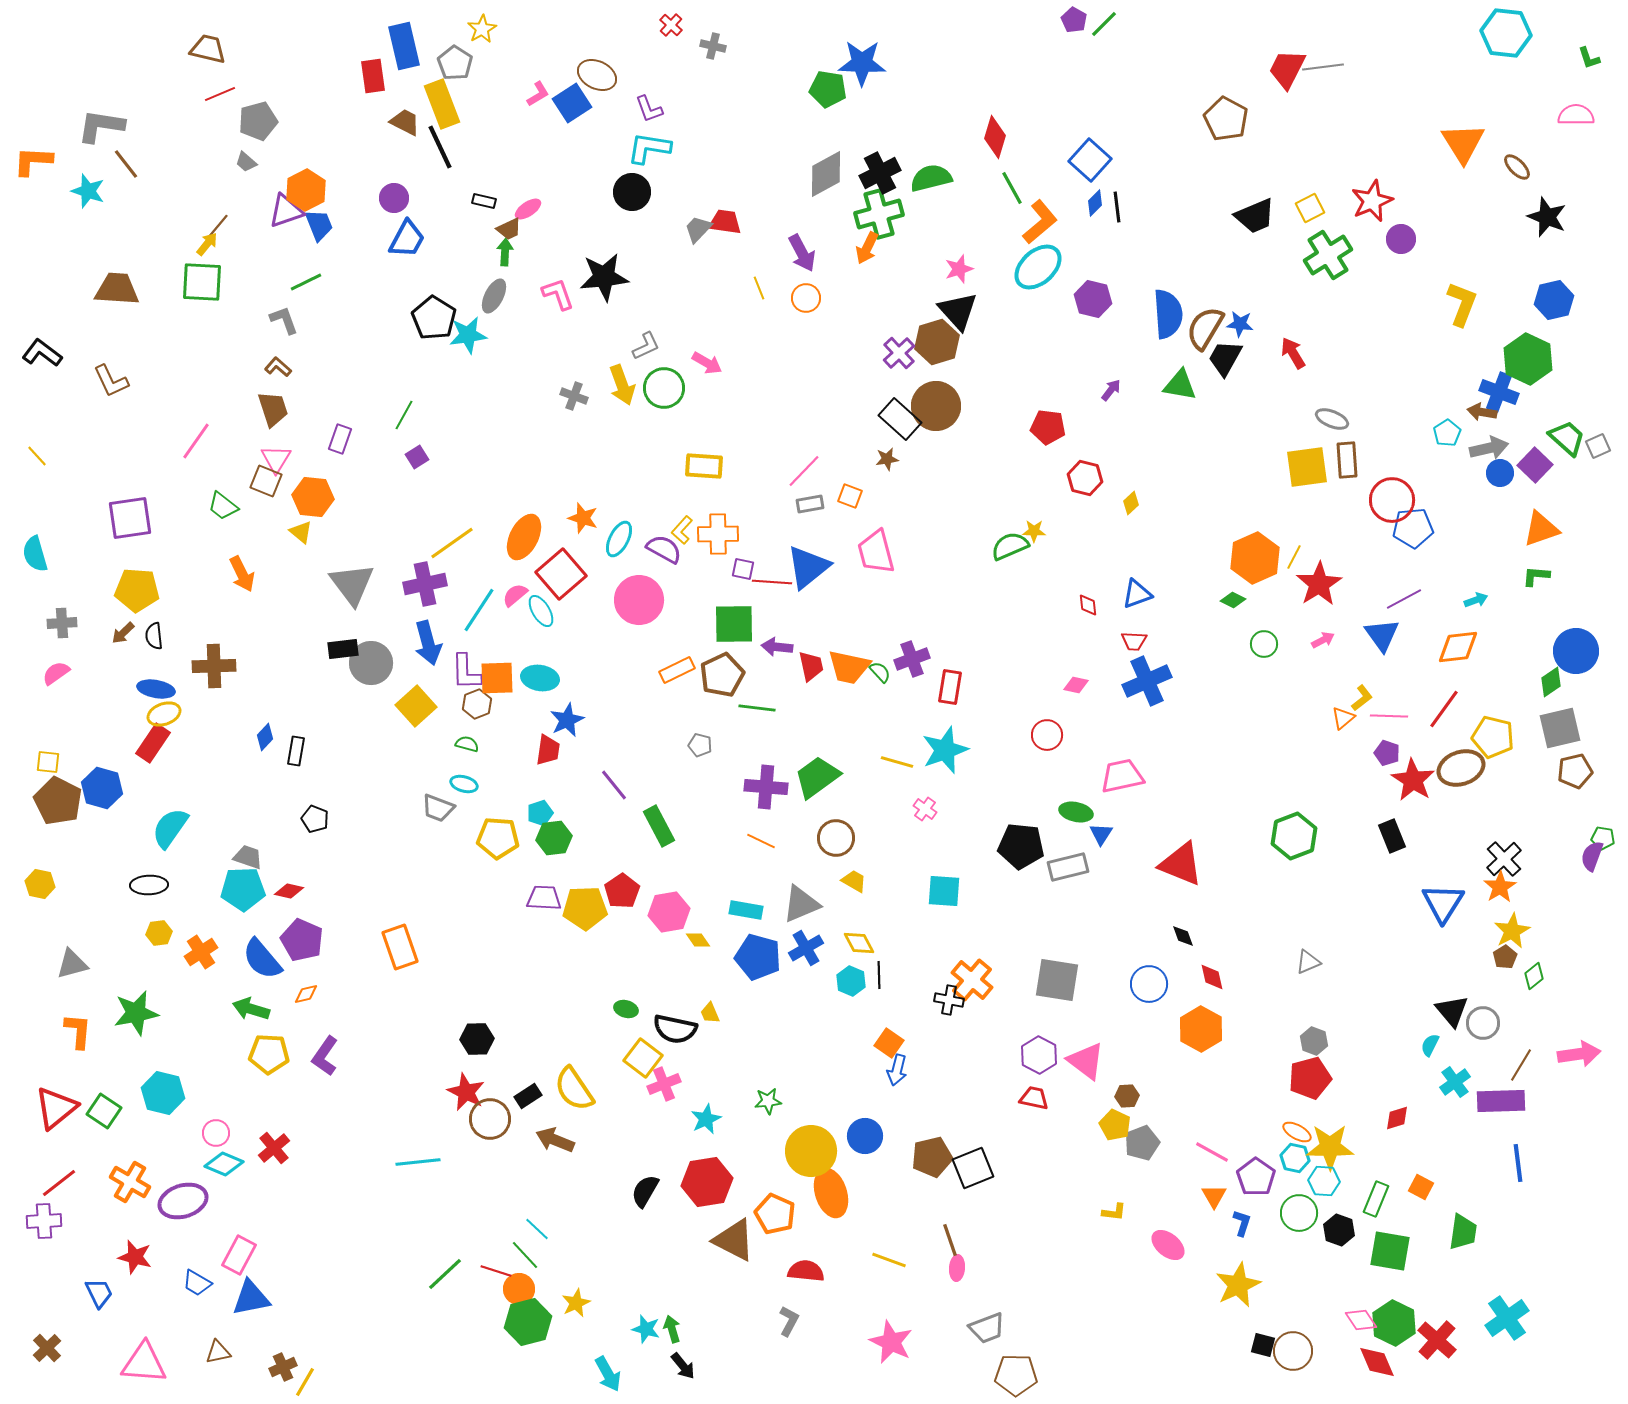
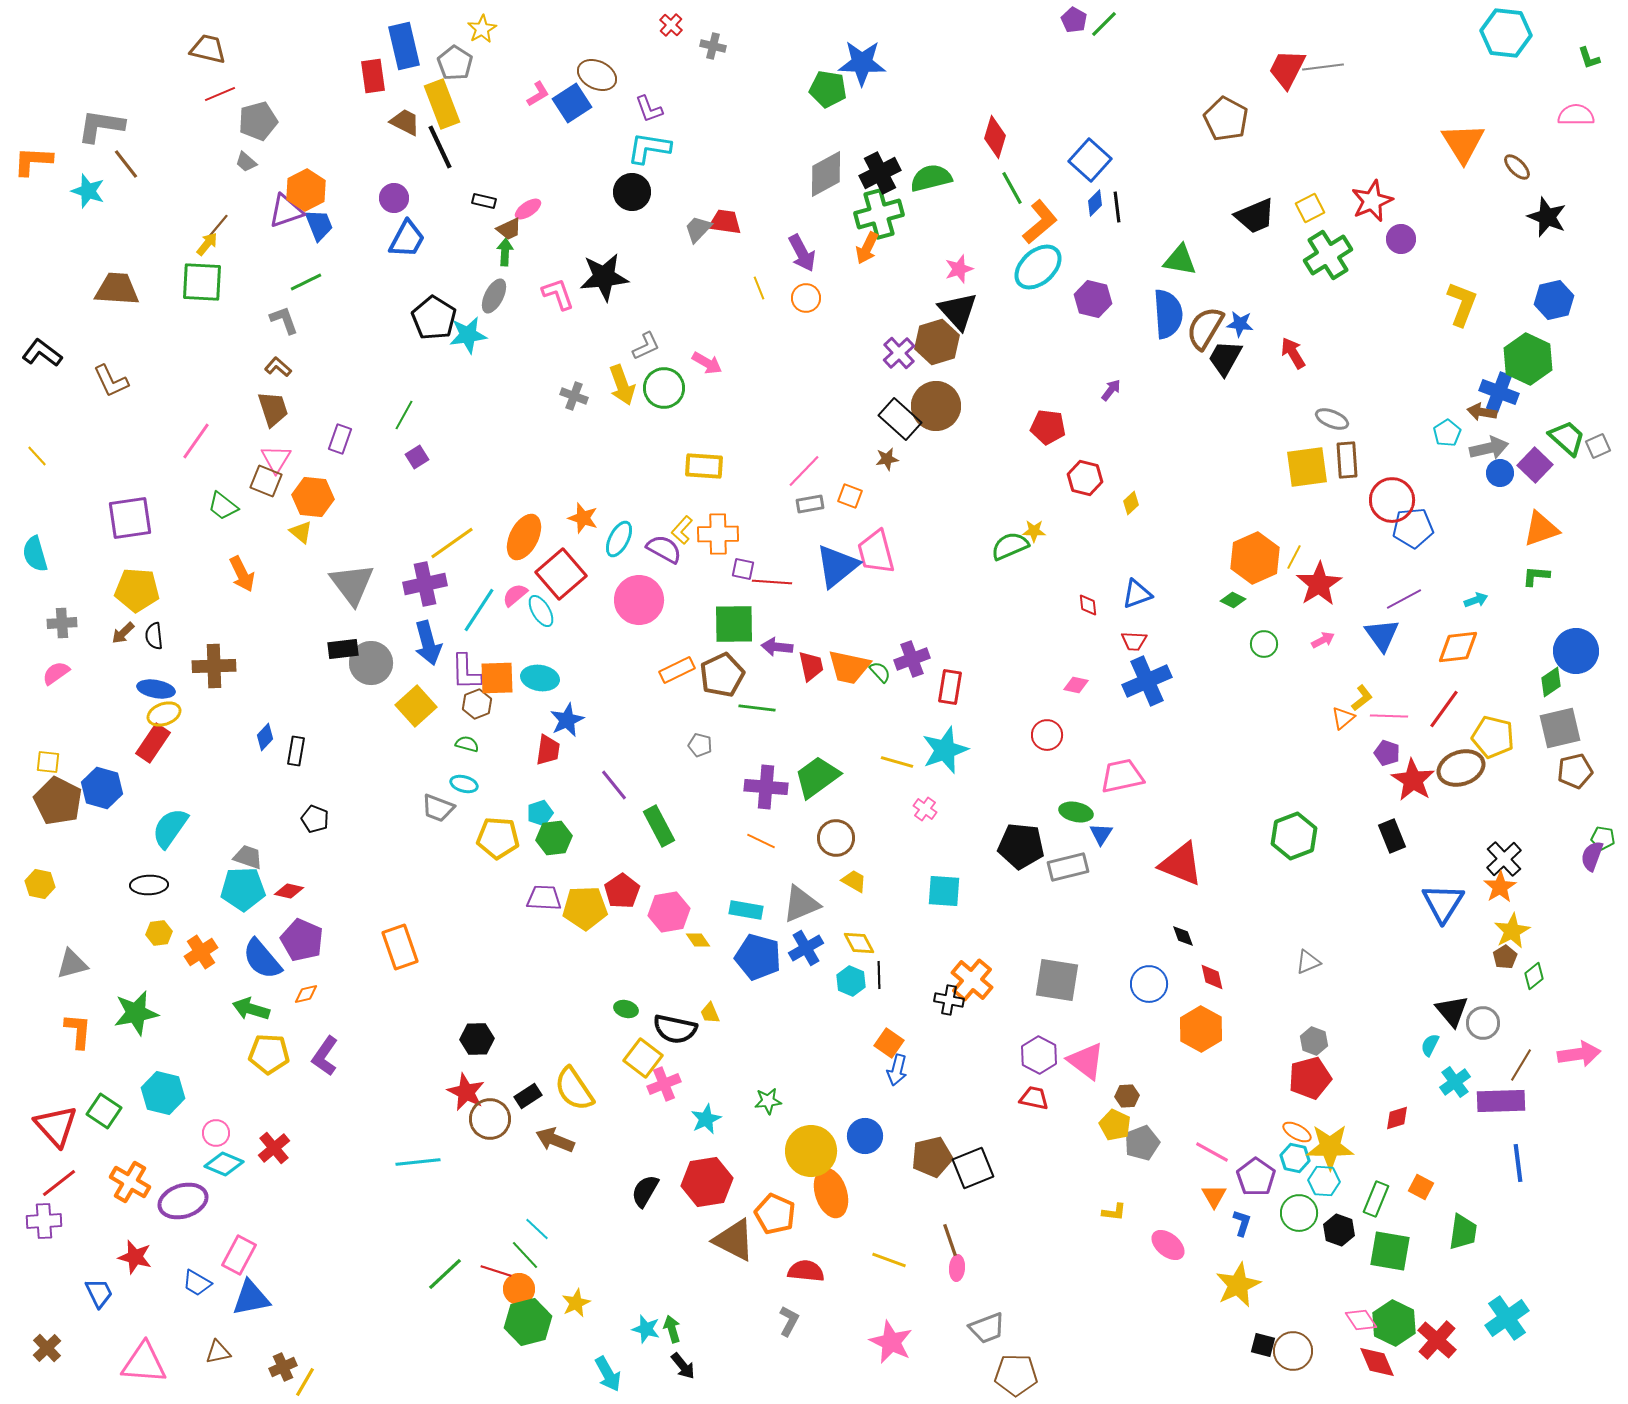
green triangle at (1180, 385): moved 125 px up
blue triangle at (808, 567): moved 29 px right, 1 px up
red triangle at (56, 1108): moved 18 px down; rotated 33 degrees counterclockwise
